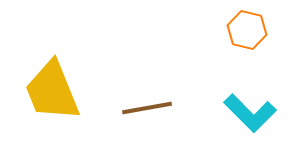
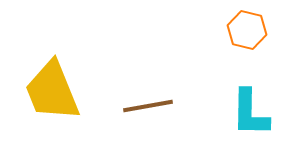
brown line: moved 1 px right, 2 px up
cyan L-shape: rotated 46 degrees clockwise
